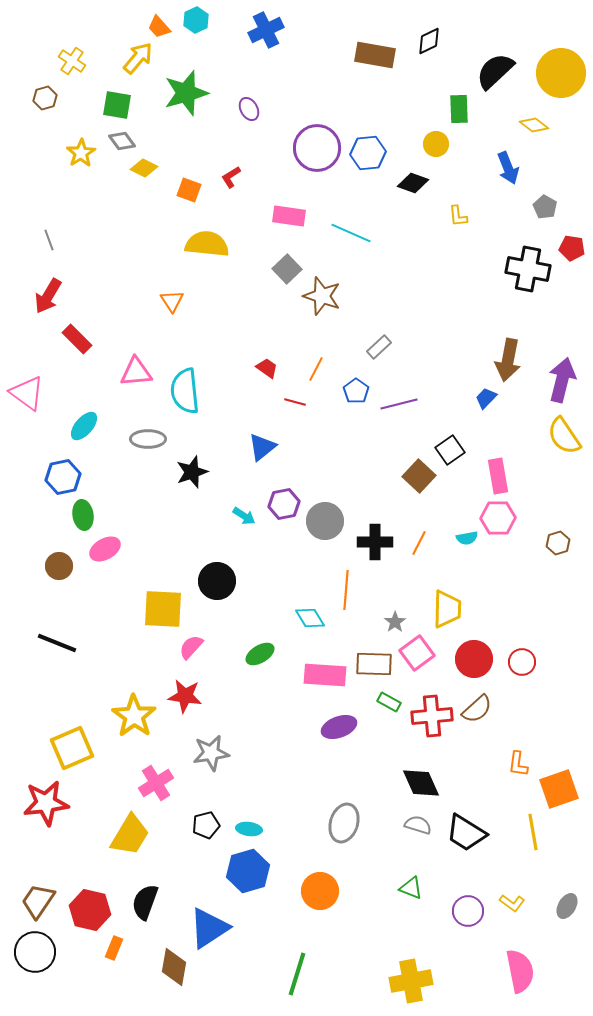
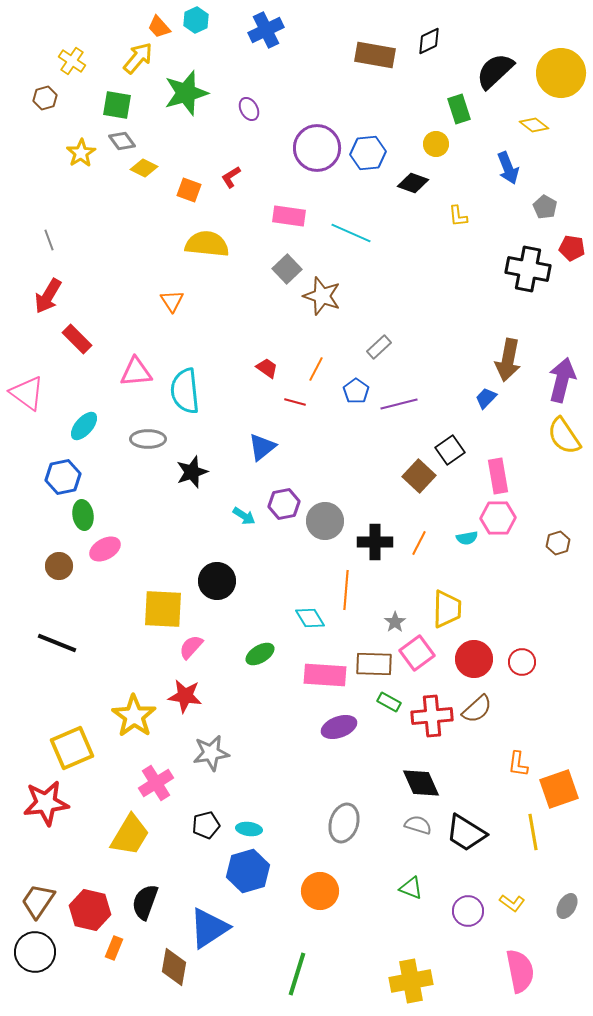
green rectangle at (459, 109): rotated 16 degrees counterclockwise
